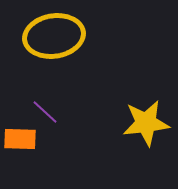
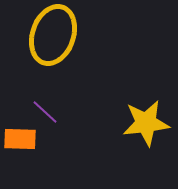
yellow ellipse: moved 1 px left, 1 px up; rotated 62 degrees counterclockwise
